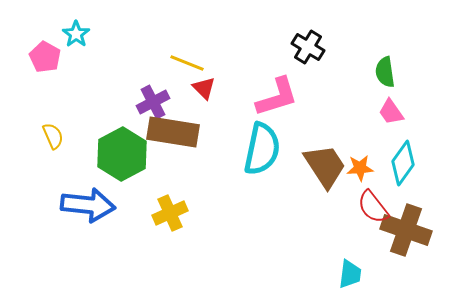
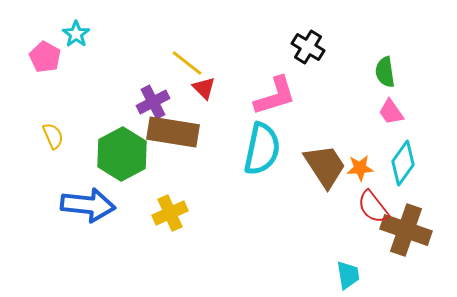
yellow line: rotated 16 degrees clockwise
pink L-shape: moved 2 px left, 1 px up
cyan trapezoid: moved 2 px left, 1 px down; rotated 16 degrees counterclockwise
